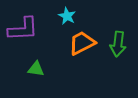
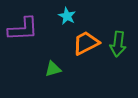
orange trapezoid: moved 4 px right
green triangle: moved 17 px right; rotated 24 degrees counterclockwise
